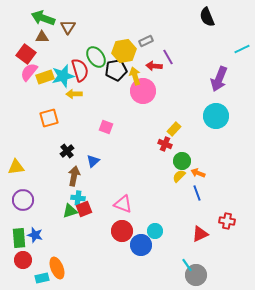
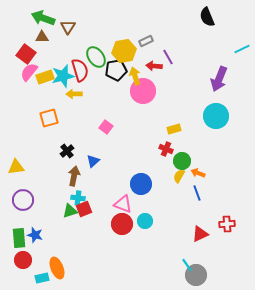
pink square at (106, 127): rotated 16 degrees clockwise
yellow rectangle at (174, 129): rotated 32 degrees clockwise
red cross at (165, 144): moved 1 px right, 5 px down
yellow semicircle at (179, 176): rotated 16 degrees counterclockwise
red cross at (227, 221): moved 3 px down; rotated 14 degrees counterclockwise
red circle at (122, 231): moved 7 px up
cyan circle at (155, 231): moved 10 px left, 10 px up
blue circle at (141, 245): moved 61 px up
